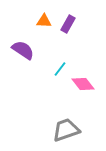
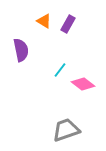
orange triangle: rotated 28 degrees clockwise
purple semicircle: moved 2 px left; rotated 45 degrees clockwise
cyan line: moved 1 px down
pink diamond: rotated 15 degrees counterclockwise
